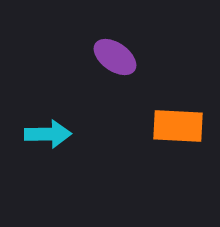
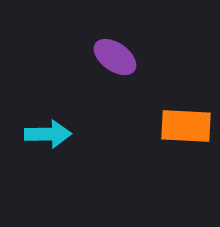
orange rectangle: moved 8 px right
